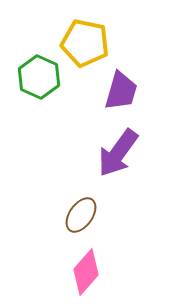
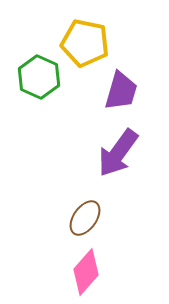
brown ellipse: moved 4 px right, 3 px down
